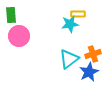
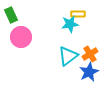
green rectangle: rotated 21 degrees counterclockwise
pink circle: moved 2 px right, 1 px down
orange cross: moved 3 px left; rotated 14 degrees counterclockwise
cyan triangle: moved 1 px left, 3 px up
